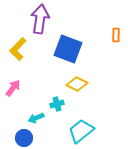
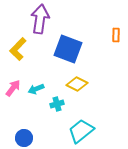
cyan arrow: moved 29 px up
